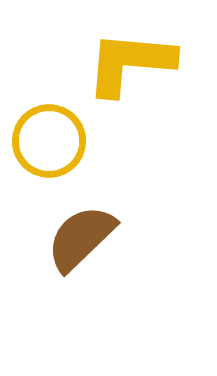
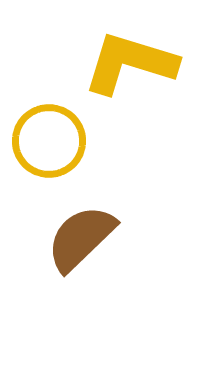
yellow L-shape: rotated 12 degrees clockwise
